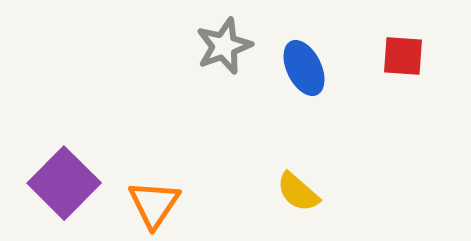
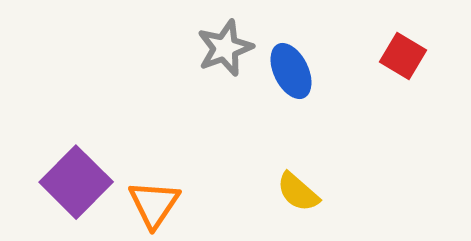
gray star: moved 1 px right, 2 px down
red square: rotated 27 degrees clockwise
blue ellipse: moved 13 px left, 3 px down
purple square: moved 12 px right, 1 px up
